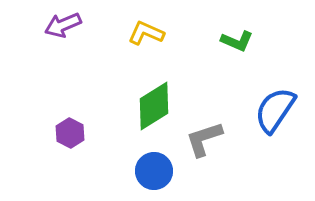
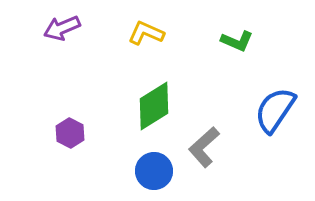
purple arrow: moved 1 px left, 3 px down
gray L-shape: moved 8 px down; rotated 24 degrees counterclockwise
